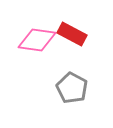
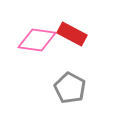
gray pentagon: moved 2 px left
